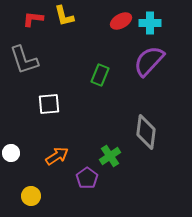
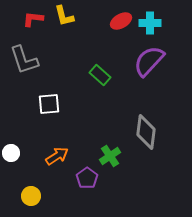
green rectangle: rotated 70 degrees counterclockwise
